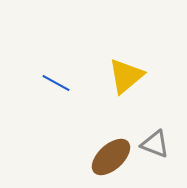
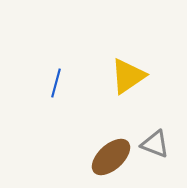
yellow triangle: moved 2 px right; rotated 6 degrees clockwise
blue line: rotated 76 degrees clockwise
